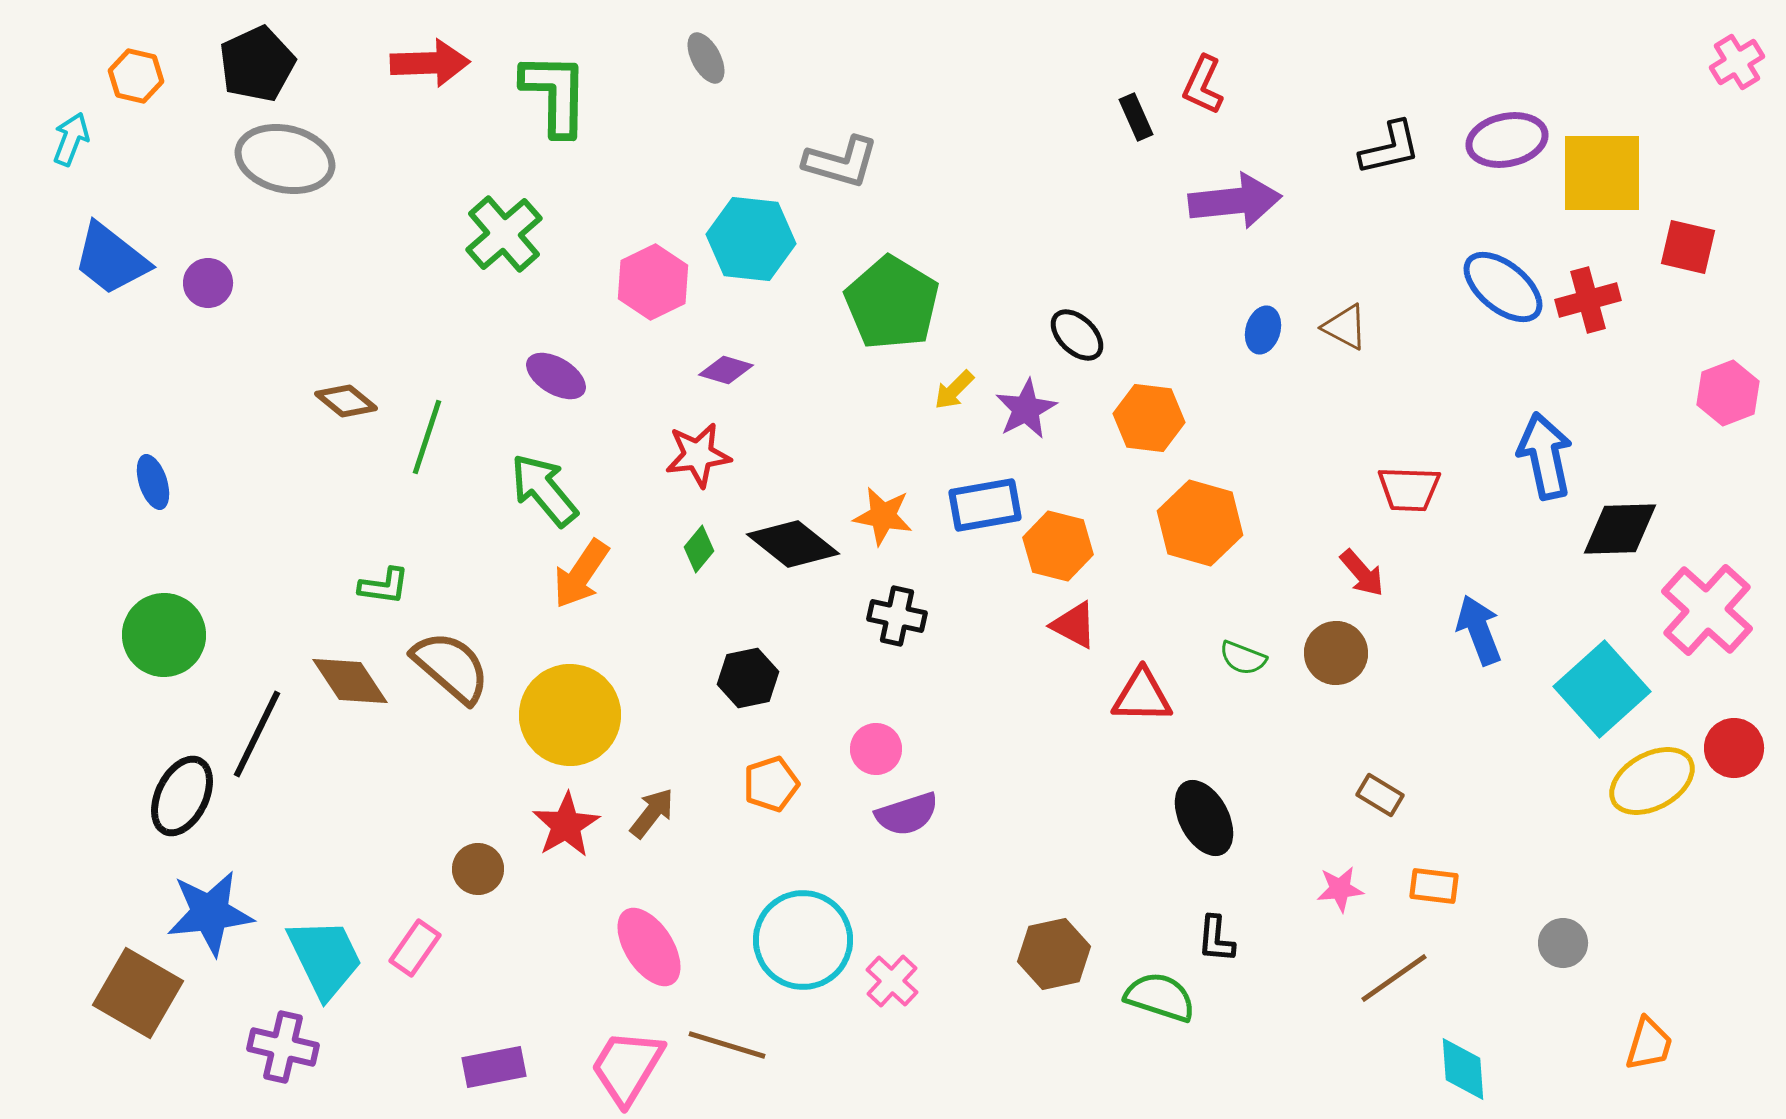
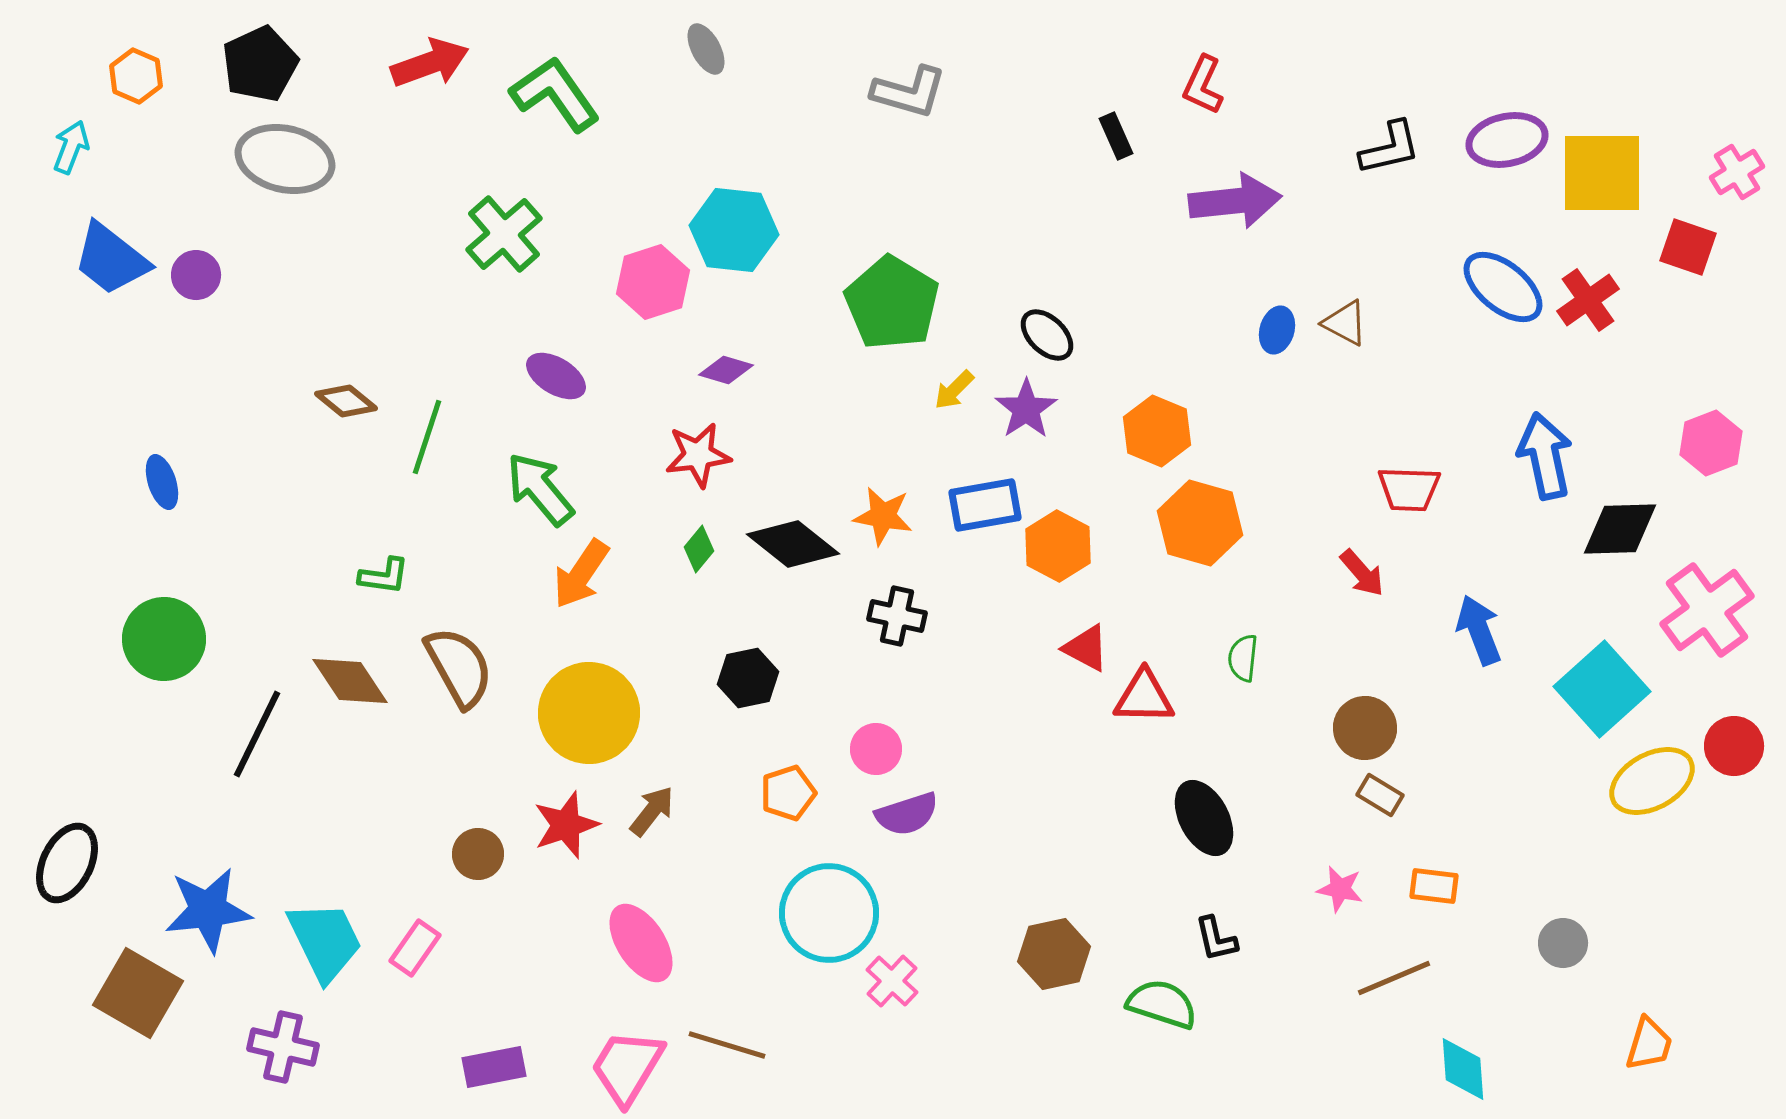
gray ellipse at (706, 58): moved 9 px up
pink cross at (1737, 62): moved 110 px down
red arrow at (430, 63): rotated 18 degrees counterclockwise
black pentagon at (257, 64): moved 3 px right
orange hexagon at (136, 76): rotated 10 degrees clockwise
green L-shape at (555, 94): rotated 36 degrees counterclockwise
black rectangle at (1136, 117): moved 20 px left, 19 px down
cyan arrow at (71, 139): moved 8 px down
gray L-shape at (841, 162): moved 68 px right, 70 px up
cyan hexagon at (751, 239): moved 17 px left, 9 px up
red square at (1688, 247): rotated 6 degrees clockwise
pink hexagon at (653, 282): rotated 8 degrees clockwise
purple circle at (208, 283): moved 12 px left, 8 px up
red cross at (1588, 300): rotated 20 degrees counterclockwise
brown triangle at (1345, 327): moved 4 px up
blue ellipse at (1263, 330): moved 14 px right
black ellipse at (1077, 335): moved 30 px left
pink hexagon at (1728, 393): moved 17 px left, 50 px down
purple star at (1026, 409): rotated 6 degrees counterclockwise
orange hexagon at (1149, 418): moved 8 px right, 13 px down; rotated 16 degrees clockwise
blue ellipse at (153, 482): moved 9 px right
green arrow at (544, 490): moved 4 px left, 1 px up
orange hexagon at (1058, 546): rotated 14 degrees clockwise
green L-shape at (384, 586): moved 10 px up
pink cross at (1707, 610): rotated 12 degrees clockwise
red triangle at (1074, 625): moved 12 px right, 23 px down
green circle at (164, 635): moved 4 px down
brown circle at (1336, 653): moved 29 px right, 75 px down
green semicircle at (1243, 658): rotated 75 degrees clockwise
brown semicircle at (451, 667): moved 8 px right; rotated 20 degrees clockwise
red triangle at (1142, 696): moved 2 px right, 1 px down
yellow circle at (570, 715): moved 19 px right, 2 px up
red circle at (1734, 748): moved 2 px up
orange pentagon at (771, 784): moved 17 px right, 9 px down
black ellipse at (182, 796): moved 115 px left, 67 px down
brown arrow at (652, 813): moved 2 px up
red star at (566, 825): rotated 12 degrees clockwise
brown circle at (478, 869): moved 15 px up
pink star at (1340, 889): rotated 18 degrees clockwise
blue star at (210, 913): moved 2 px left, 3 px up
black L-shape at (1216, 939): rotated 18 degrees counterclockwise
cyan circle at (803, 940): moved 26 px right, 27 px up
pink ellipse at (649, 947): moved 8 px left, 4 px up
cyan trapezoid at (325, 958): moved 17 px up
brown line at (1394, 978): rotated 12 degrees clockwise
green semicircle at (1160, 997): moved 2 px right, 7 px down
